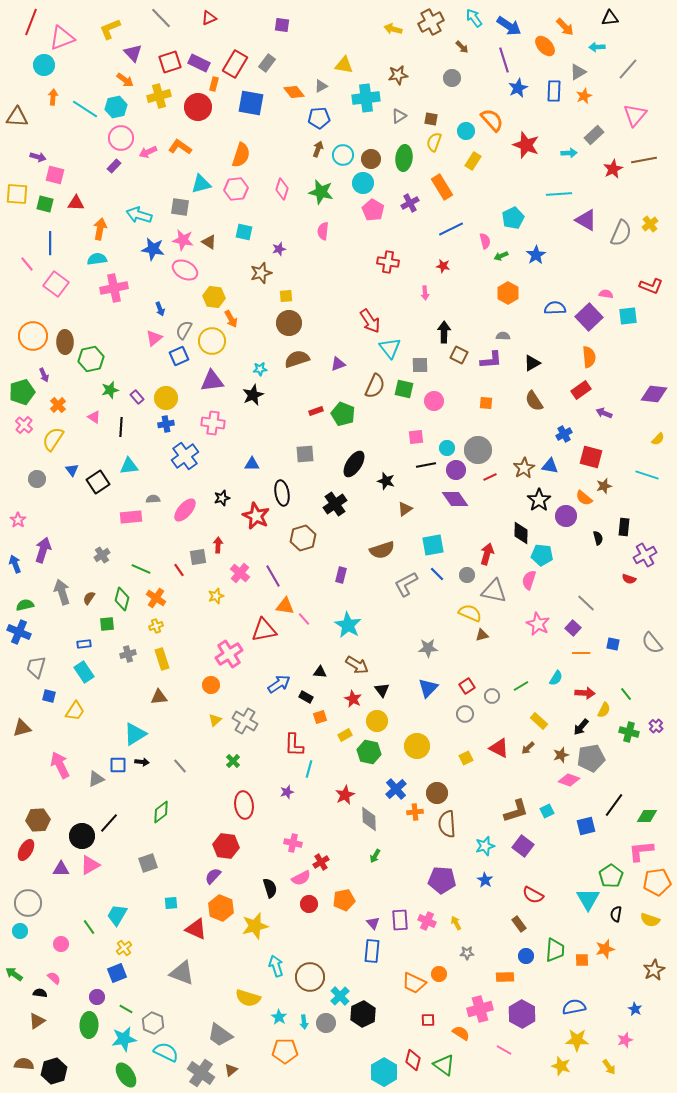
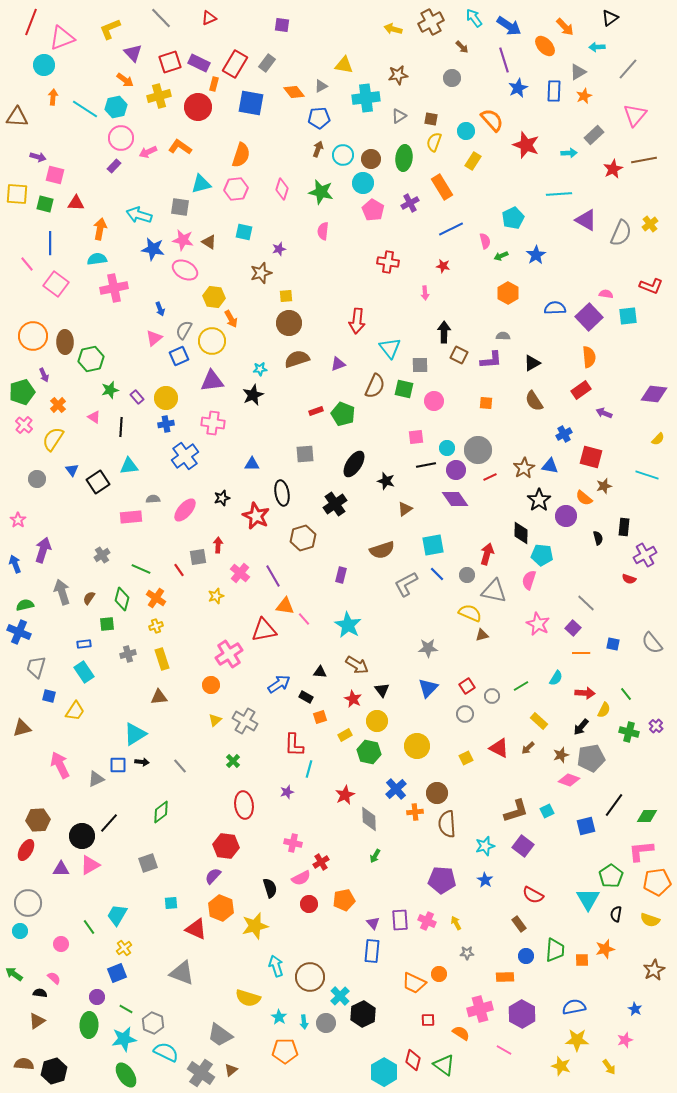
black triangle at (610, 18): rotated 30 degrees counterclockwise
red arrow at (370, 321): moved 13 px left; rotated 40 degrees clockwise
